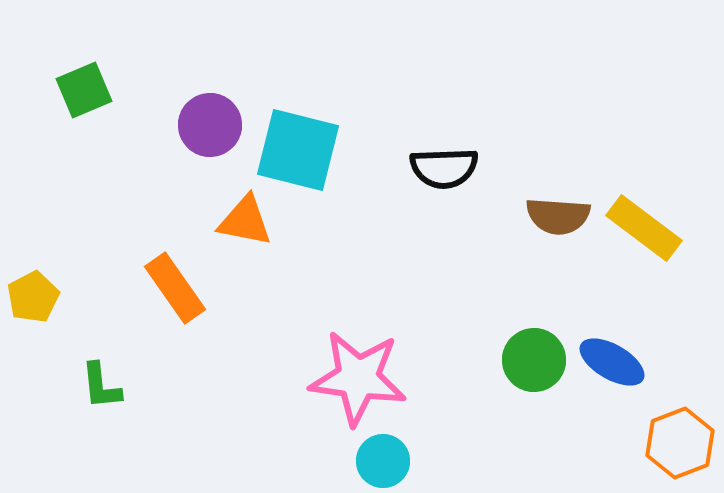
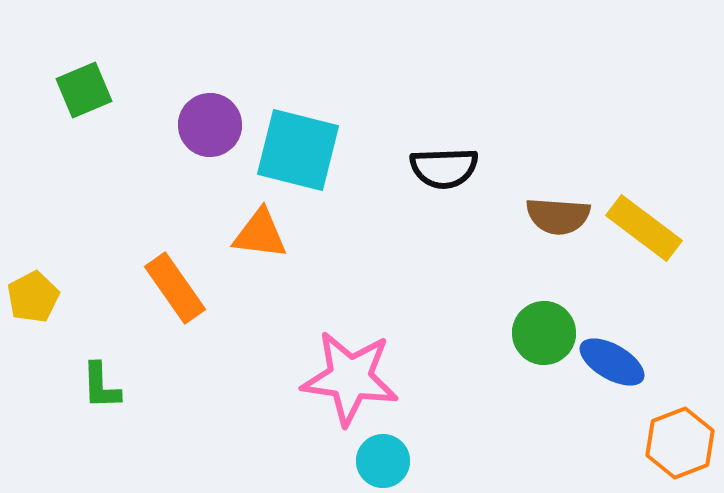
orange triangle: moved 15 px right, 13 px down; rotated 4 degrees counterclockwise
green circle: moved 10 px right, 27 px up
pink star: moved 8 px left
green L-shape: rotated 4 degrees clockwise
